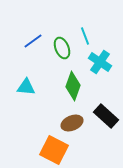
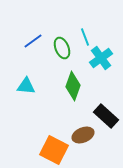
cyan line: moved 1 px down
cyan cross: moved 1 px right, 4 px up; rotated 20 degrees clockwise
cyan triangle: moved 1 px up
brown ellipse: moved 11 px right, 12 px down
